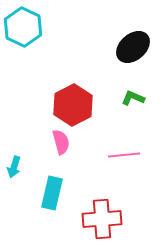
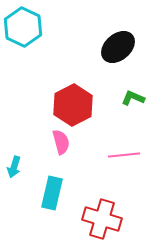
black ellipse: moved 15 px left
red cross: rotated 21 degrees clockwise
